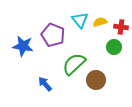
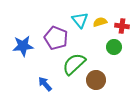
red cross: moved 1 px right, 1 px up
purple pentagon: moved 3 px right, 3 px down
blue star: rotated 15 degrees counterclockwise
